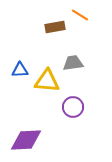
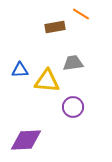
orange line: moved 1 px right, 1 px up
